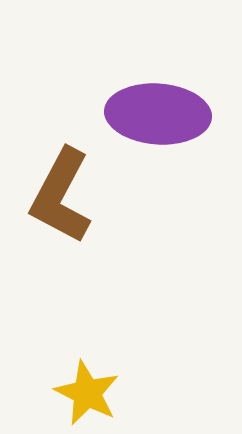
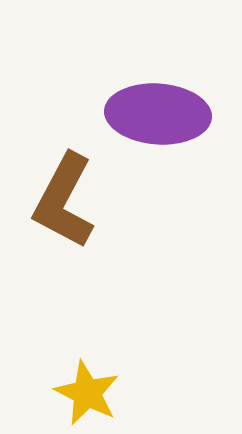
brown L-shape: moved 3 px right, 5 px down
